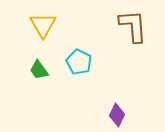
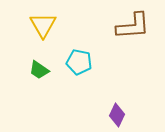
brown L-shape: rotated 90 degrees clockwise
cyan pentagon: rotated 15 degrees counterclockwise
green trapezoid: rotated 20 degrees counterclockwise
